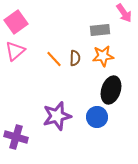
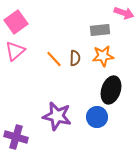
pink arrow: rotated 36 degrees counterclockwise
purple star: rotated 28 degrees clockwise
